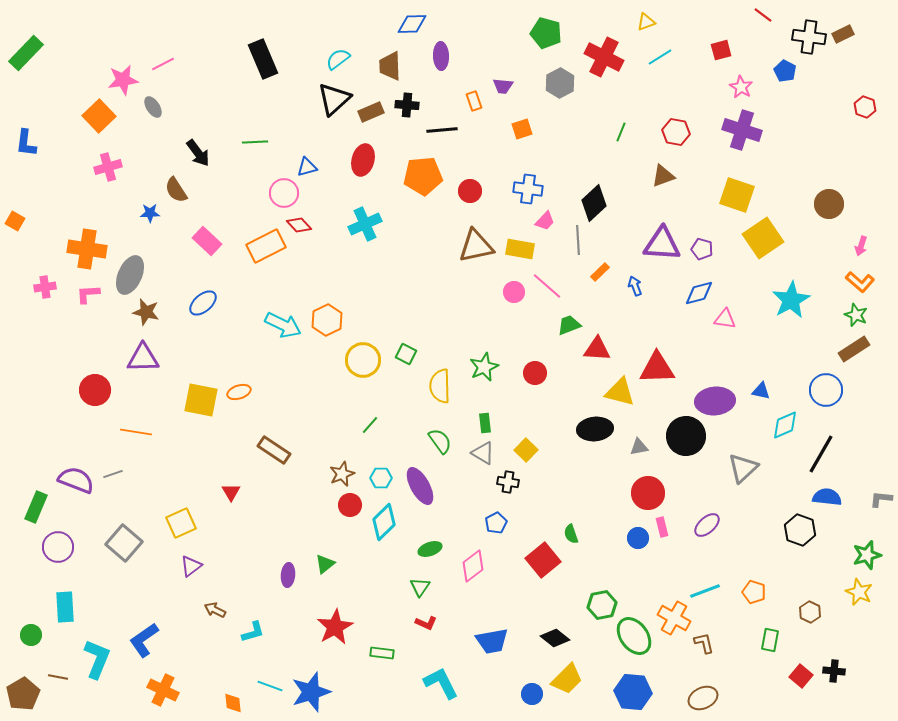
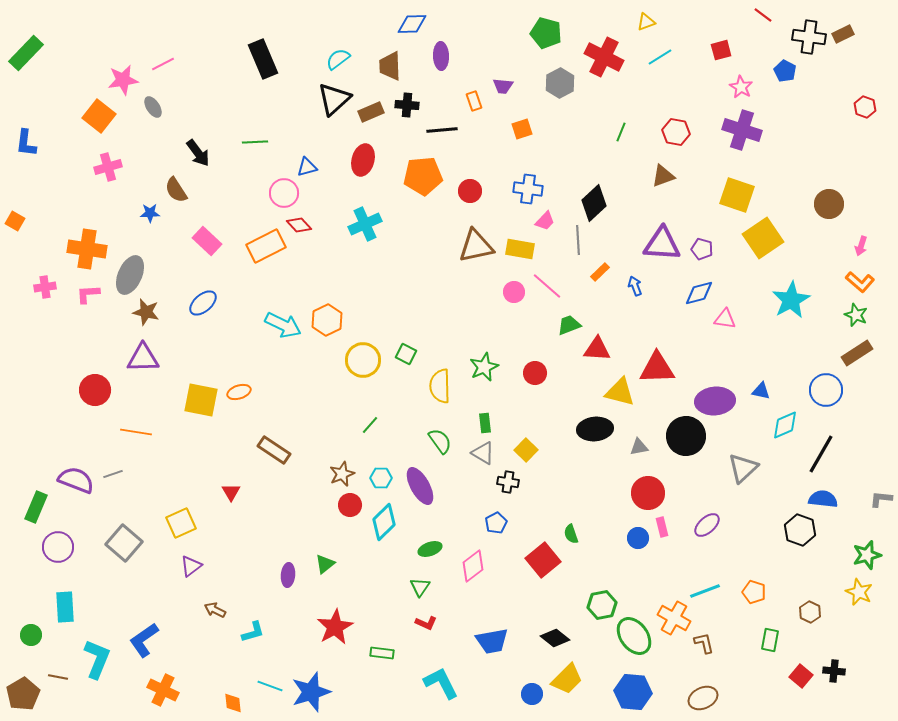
orange square at (99, 116): rotated 8 degrees counterclockwise
brown rectangle at (854, 349): moved 3 px right, 4 px down
blue semicircle at (827, 497): moved 4 px left, 2 px down
